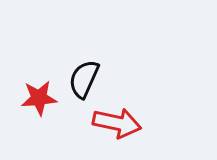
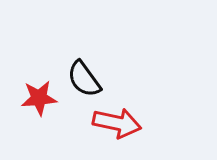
black semicircle: rotated 60 degrees counterclockwise
